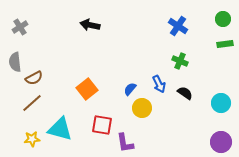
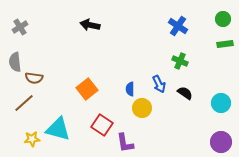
brown semicircle: rotated 36 degrees clockwise
blue semicircle: rotated 40 degrees counterclockwise
brown line: moved 8 px left
red square: rotated 25 degrees clockwise
cyan triangle: moved 2 px left
